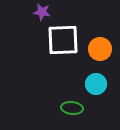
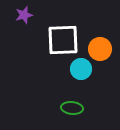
purple star: moved 18 px left, 3 px down; rotated 24 degrees counterclockwise
cyan circle: moved 15 px left, 15 px up
